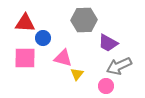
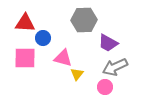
gray arrow: moved 4 px left, 1 px down
pink circle: moved 1 px left, 1 px down
